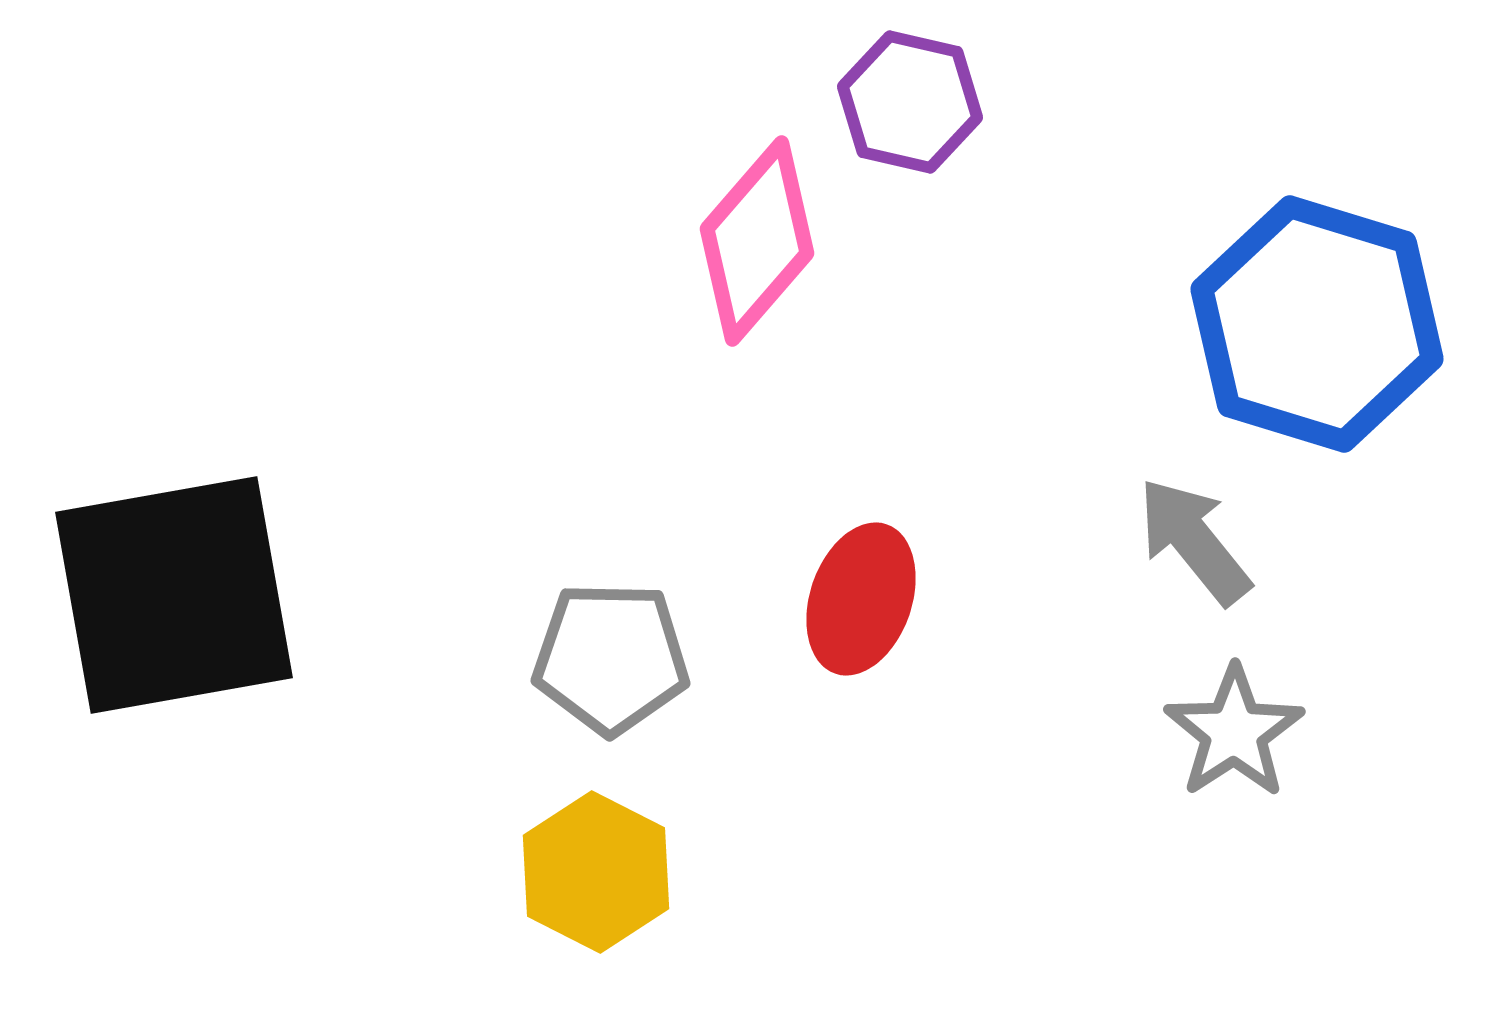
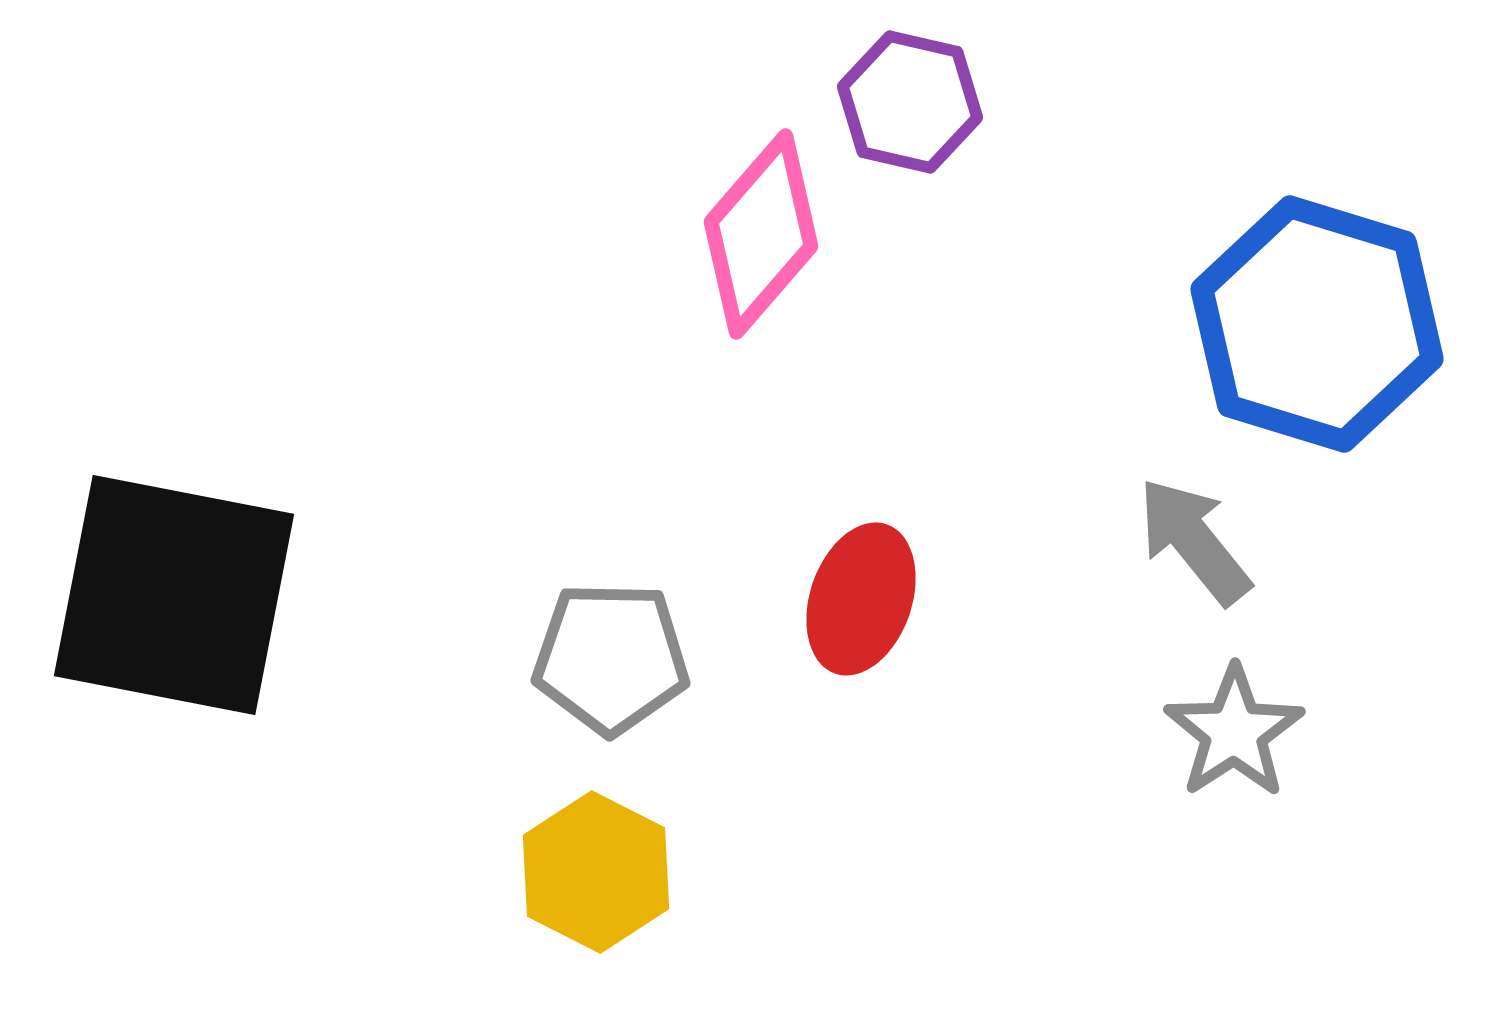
pink diamond: moved 4 px right, 7 px up
black square: rotated 21 degrees clockwise
